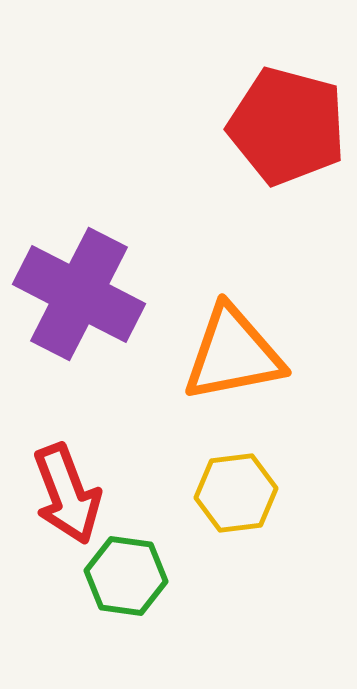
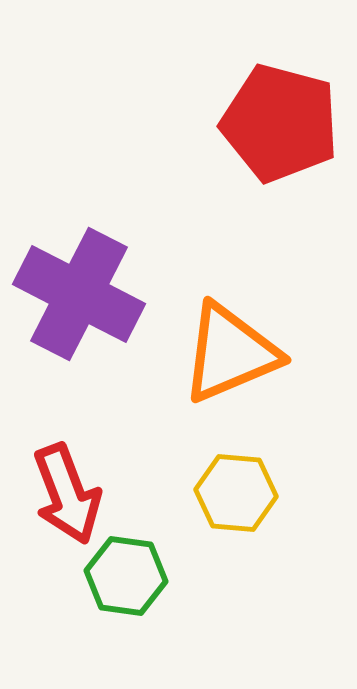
red pentagon: moved 7 px left, 3 px up
orange triangle: moved 3 px left, 1 px up; rotated 12 degrees counterclockwise
yellow hexagon: rotated 12 degrees clockwise
